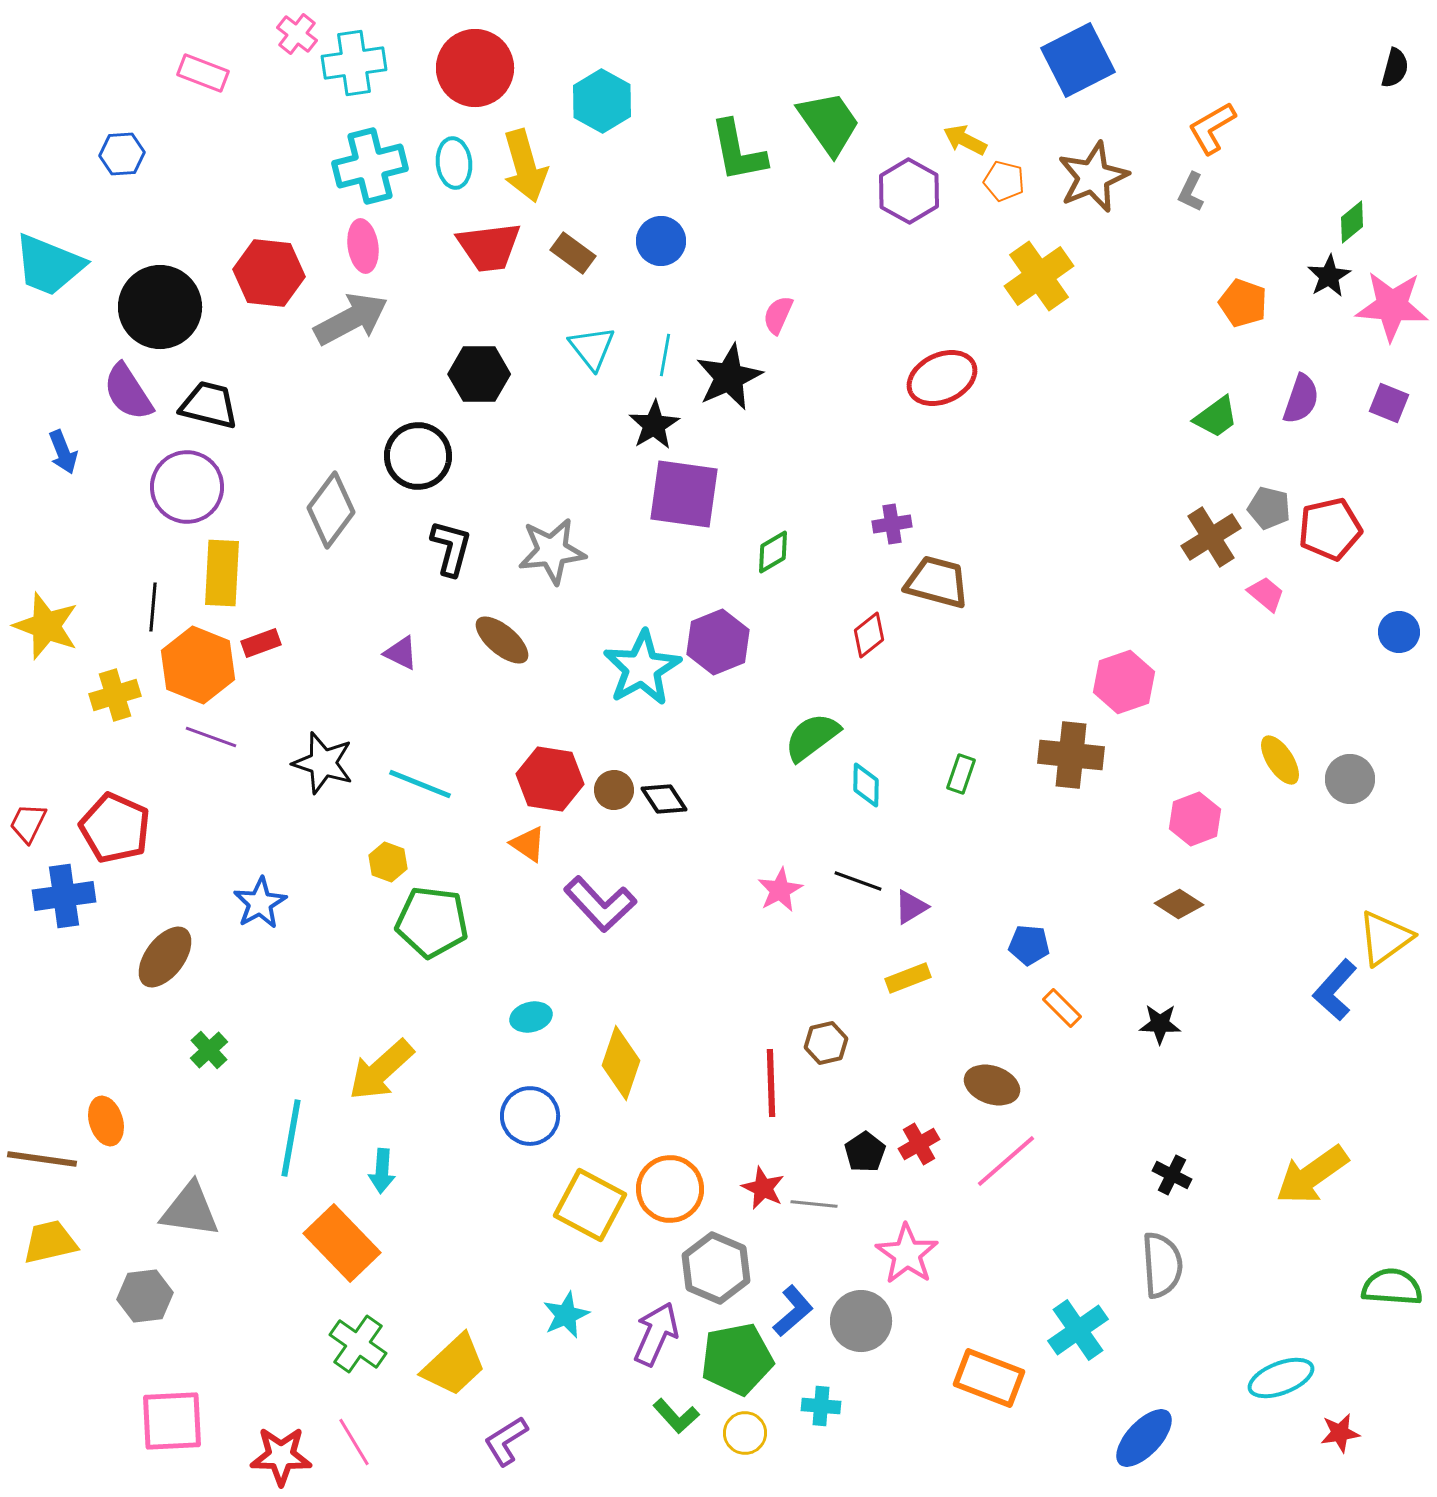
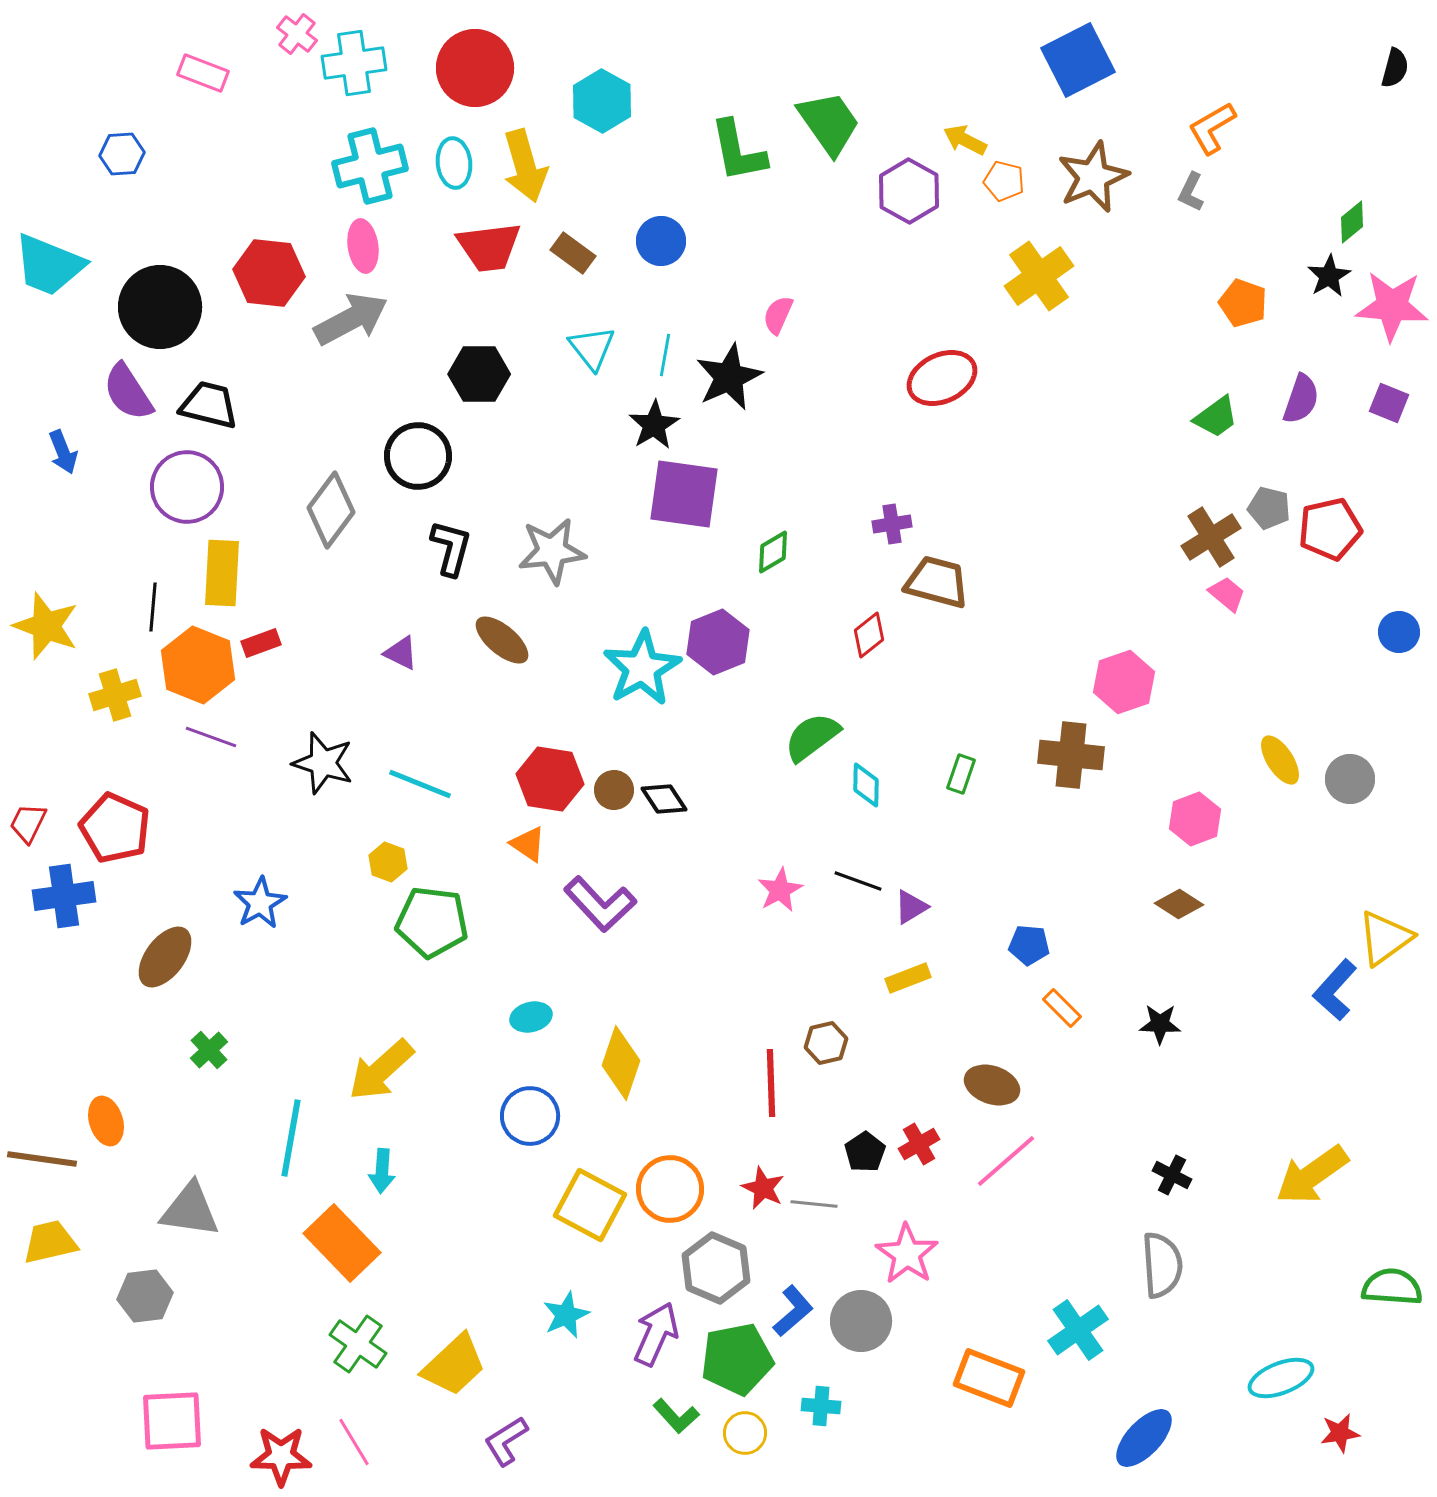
pink trapezoid at (1266, 594): moved 39 px left
